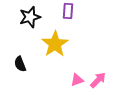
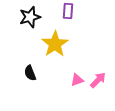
black semicircle: moved 10 px right, 9 px down
